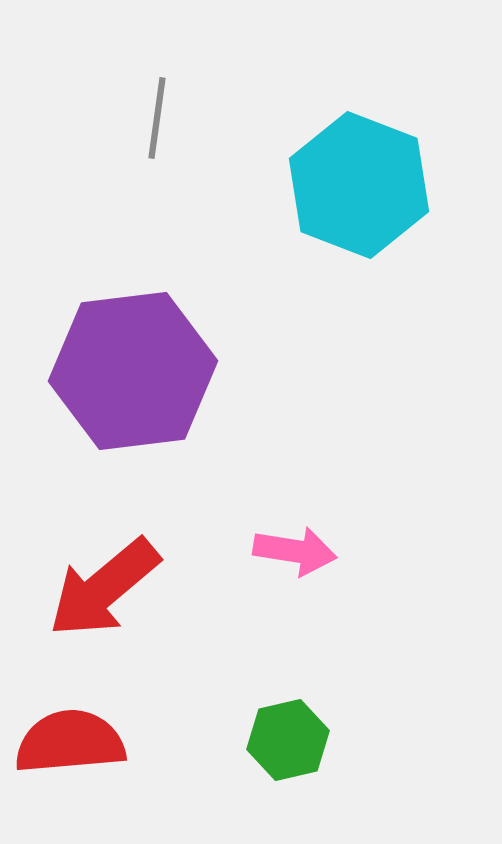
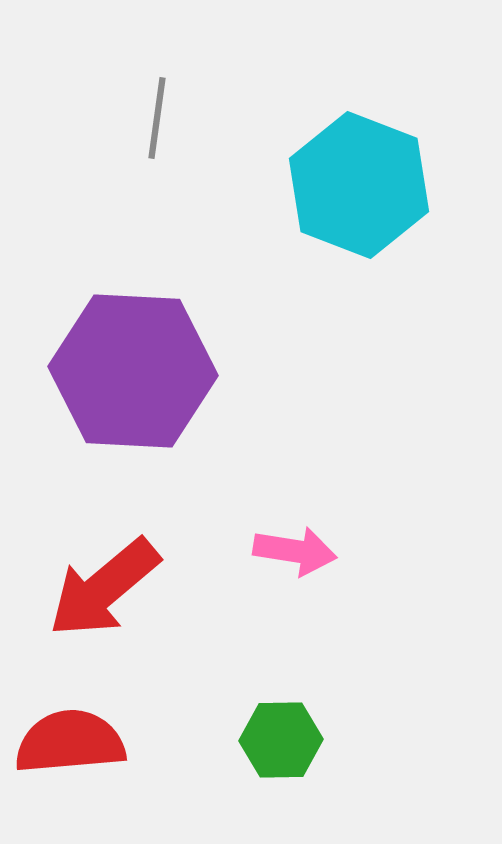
purple hexagon: rotated 10 degrees clockwise
green hexagon: moved 7 px left; rotated 12 degrees clockwise
